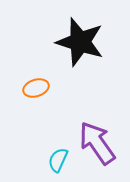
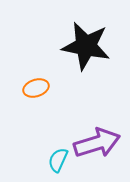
black star: moved 6 px right, 4 px down; rotated 6 degrees counterclockwise
purple arrow: rotated 108 degrees clockwise
